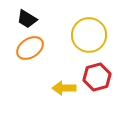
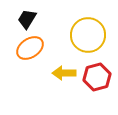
black trapezoid: rotated 90 degrees clockwise
yellow circle: moved 1 px left
yellow arrow: moved 15 px up
